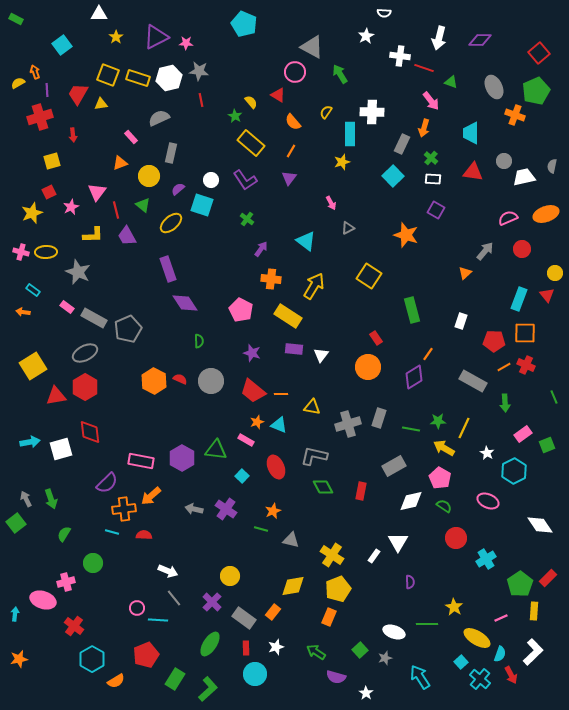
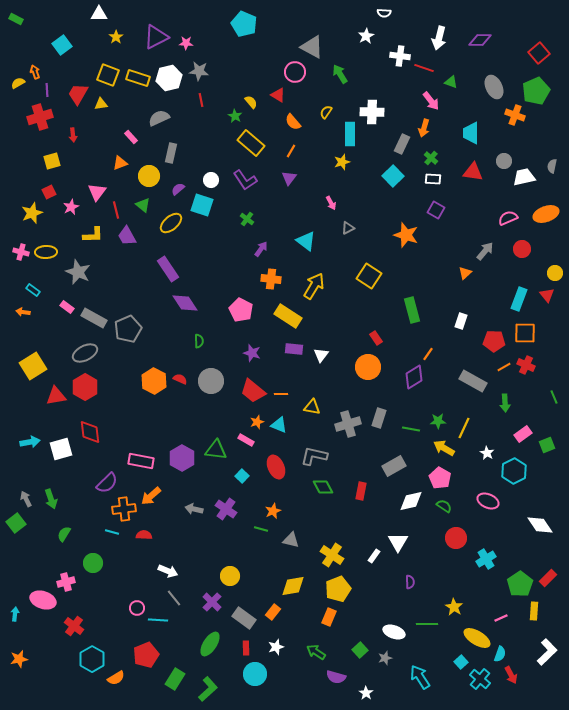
purple rectangle at (168, 269): rotated 15 degrees counterclockwise
white L-shape at (533, 652): moved 14 px right
orange semicircle at (116, 681): moved 3 px up
